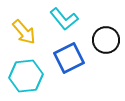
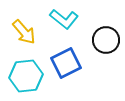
cyan L-shape: rotated 12 degrees counterclockwise
blue square: moved 3 px left, 5 px down
